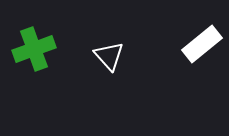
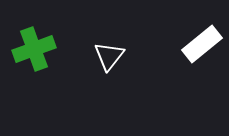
white triangle: rotated 20 degrees clockwise
